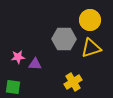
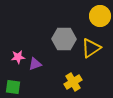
yellow circle: moved 10 px right, 4 px up
yellow triangle: rotated 15 degrees counterclockwise
purple triangle: rotated 24 degrees counterclockwise
